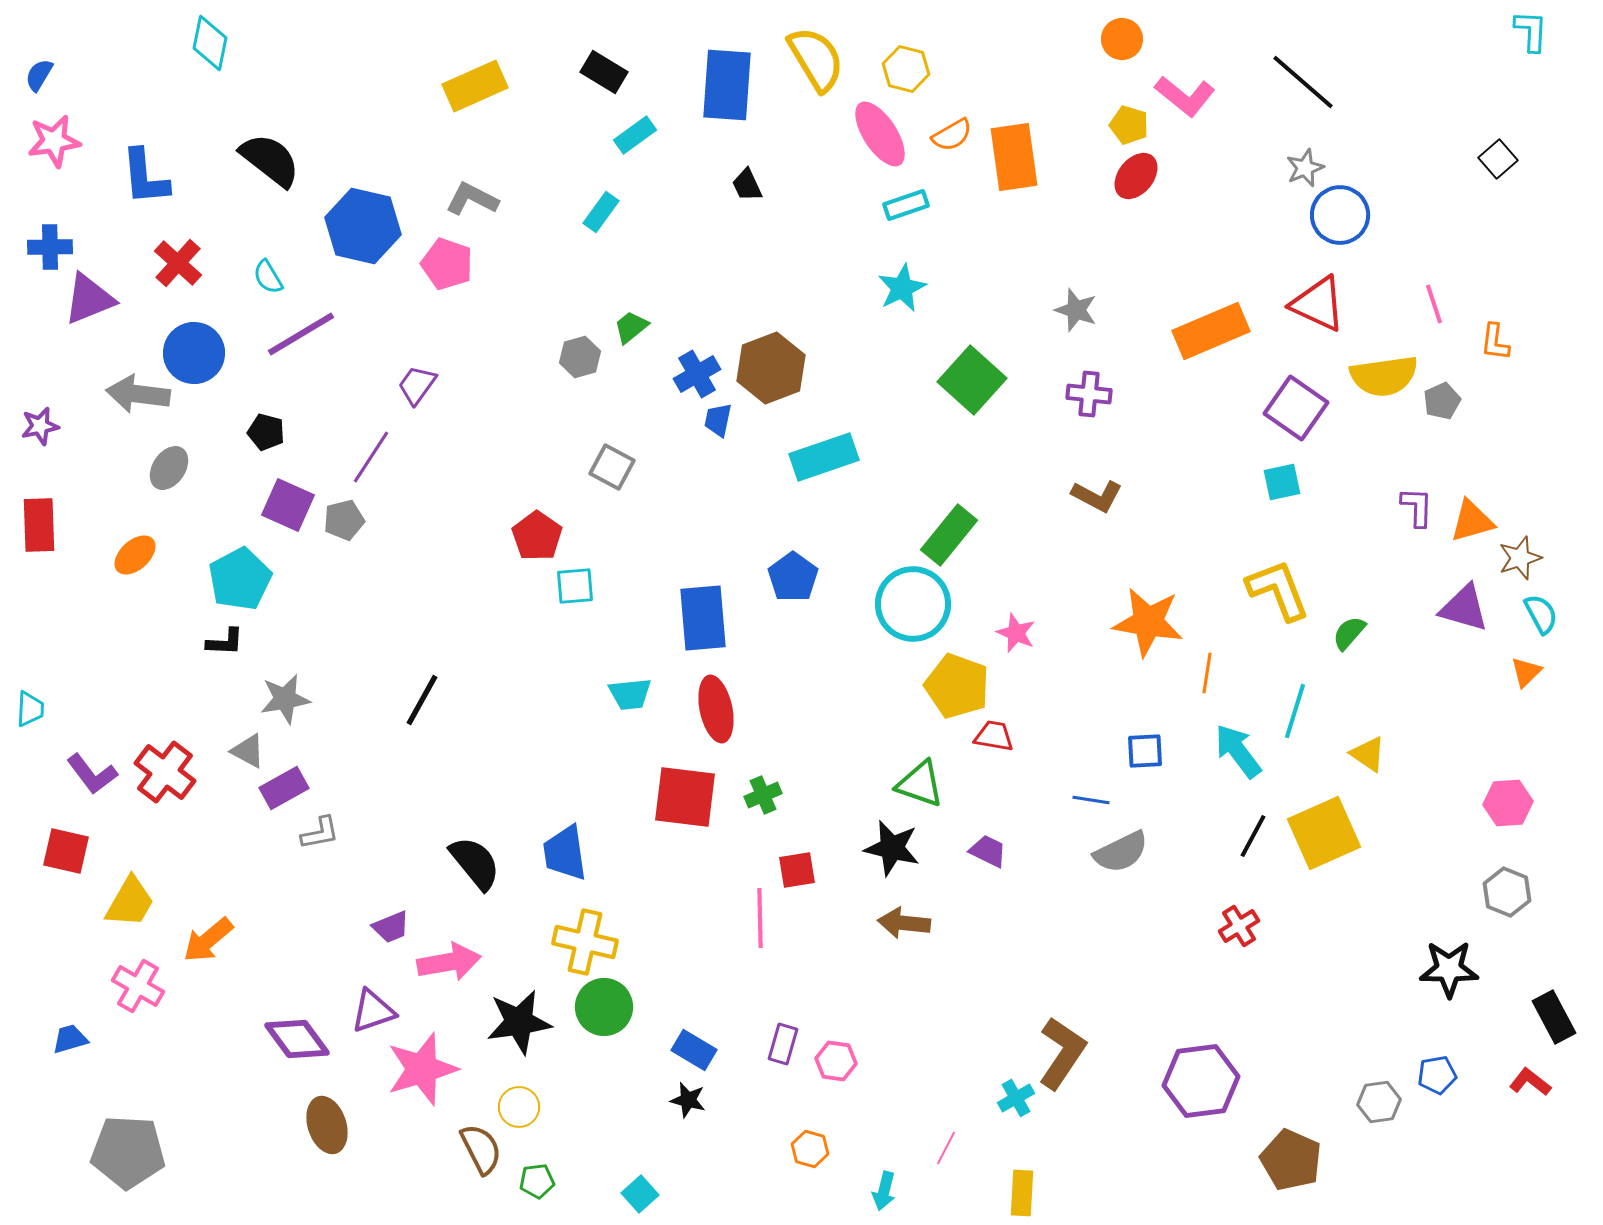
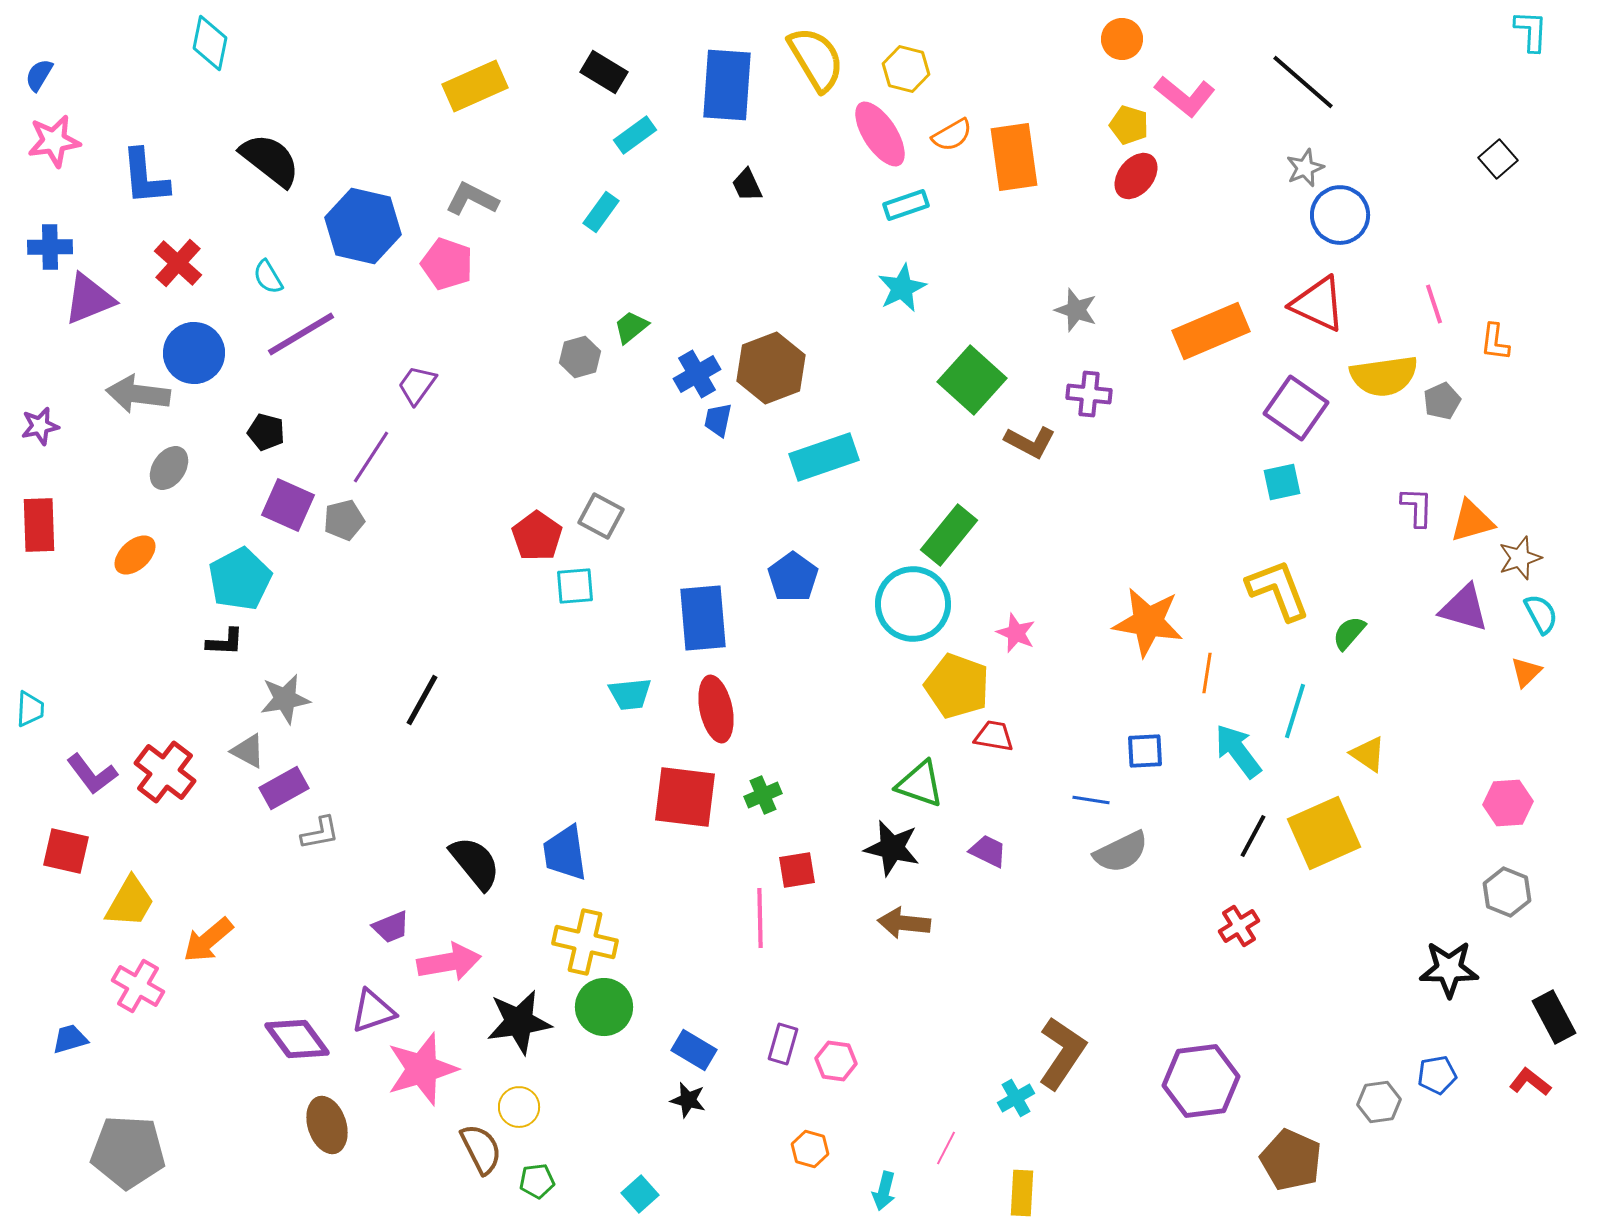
gray square at (612, 467): moved 11 px left, 49 px down
brown L-shape at (1097, 496): moved 67 px left, 54 px up
